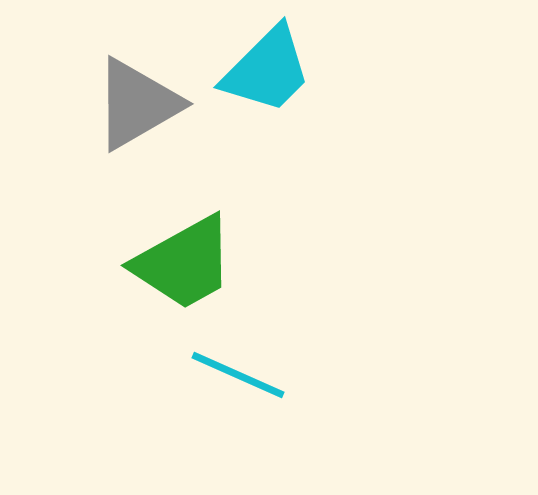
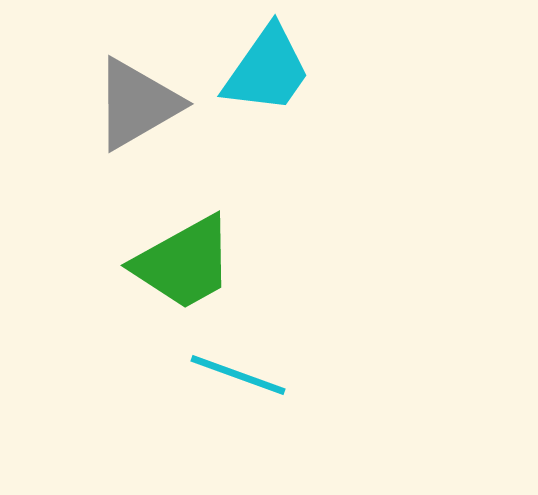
cyan trapezoid: rotated 10 degrees counterclockwise
cyan line: rotated 4 degrees counterclockwise
